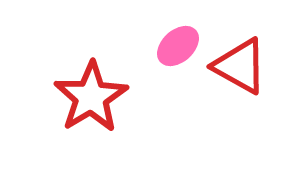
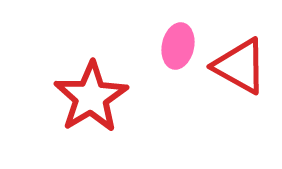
pink ellipse: rotated 36 degrees counterclockwise
